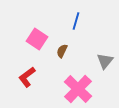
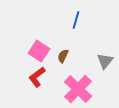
blue line: moved 1 px up
pink square: moved 2 px right, 12 px down
brown semicircle: moved 1 px right, 5 px down
red L-shape: moved 10 px right
